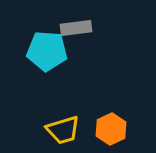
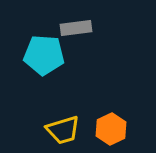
cyan pentagon: moved 3 px left, 4 px down
